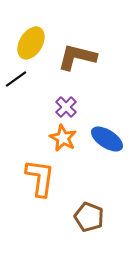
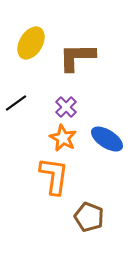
brown L-shape: rotated 15 degrees counterclockwise
black line: moved 24 px down
orange L-shape: moved 14 px right, 2 px up
